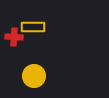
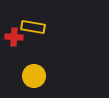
yellow rectangle: rotated 10 degrees clockwise
